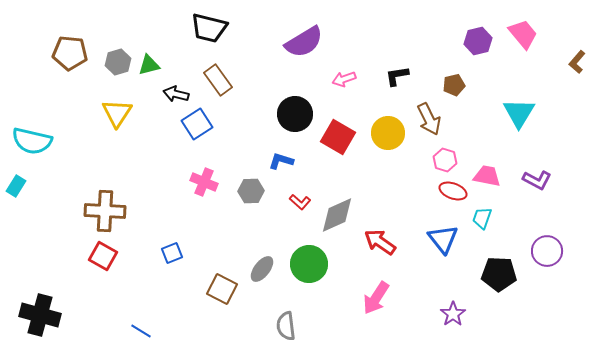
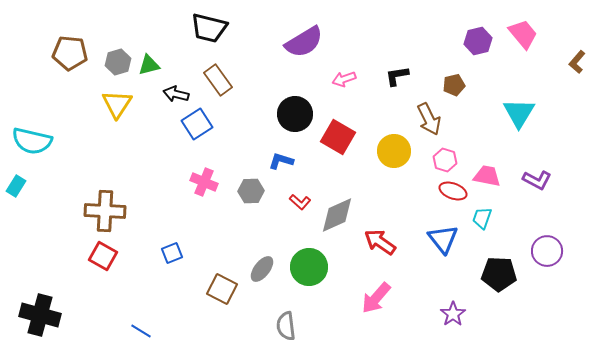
yellow triangle at (117, 113): moved 9 px up
yellow circle at (388, 133): moved 6 px right, 18 px down
green circle at (309, 264): moved 3 px down
pink arrow at (376, 298): rotated 8 degrees clockwise
